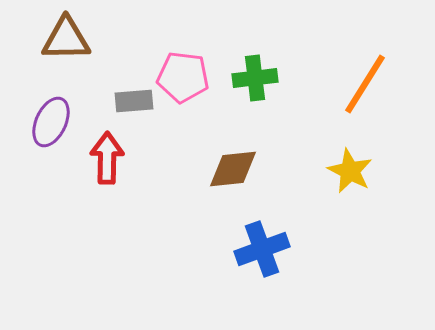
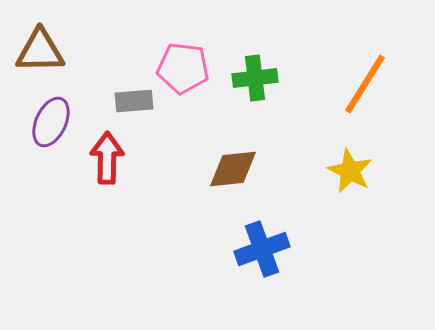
brown triangle: moved 26 px left, 12 px down
pink pentagon: moved 9 px up
